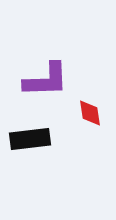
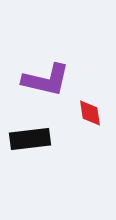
purple L-shape: rotated 15 degrees clockwise
